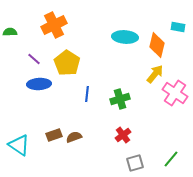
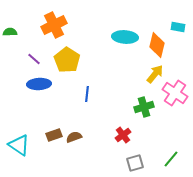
yellow pentagon: moved 3 px up
green cross: moved 24 px right, 8 px down
